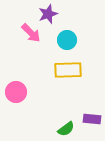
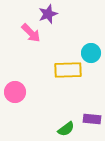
cyan circle: moved 24 px right, 13 px down
pink circle: moved 1 px left
